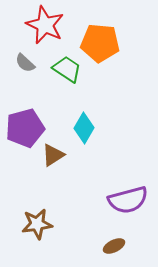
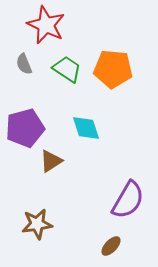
red star: moved 1 px right
orange pentagon: moved 13 px right, 26 px down
gray semicircle: moved 1 px left, 1 px down; rotated 25 degrees clockwise
cyan diamond: moved 2 px right; rotated 48 degrees counterclockwise
brown triangle: moved 2 px left, 6 px down
purple semicircle: rotated 45 degrees counterclockwise
brown ellipse: moved 3 px left; rotated 20 degrees counterclockwise
